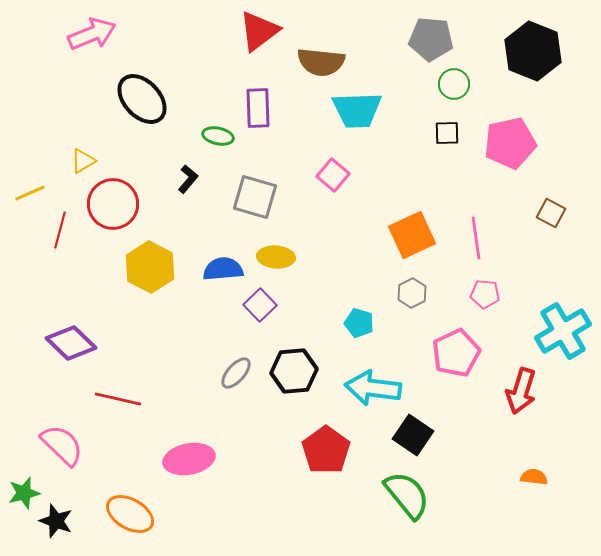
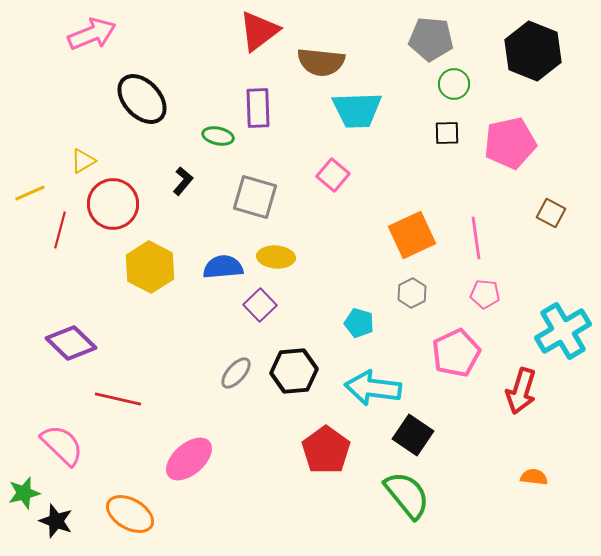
black L-shape at (188, 179): moved 5 px left, 2 px down
blue semicircle at (223, 269): moved 2 px up
pink ellipse at (189, 459): rotated 30 degrees counterclockwise
